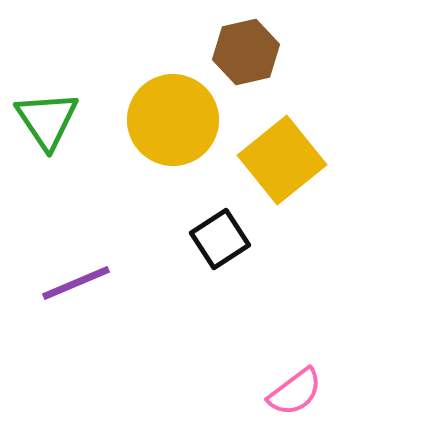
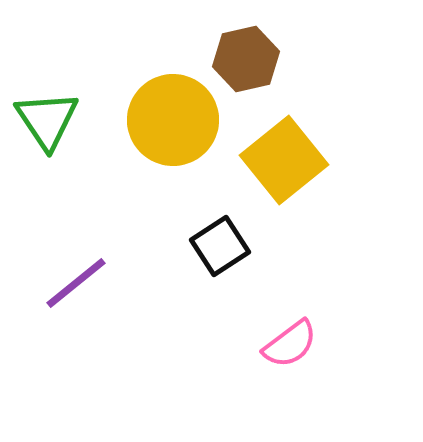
brown hexagon: moved 7 px down
yellow square: moved 2 px right
black square: moved 7 px down
purple line: rotated 16 degrees counterclockwise
pink semicircle: moved 5 px left, 48 px up
